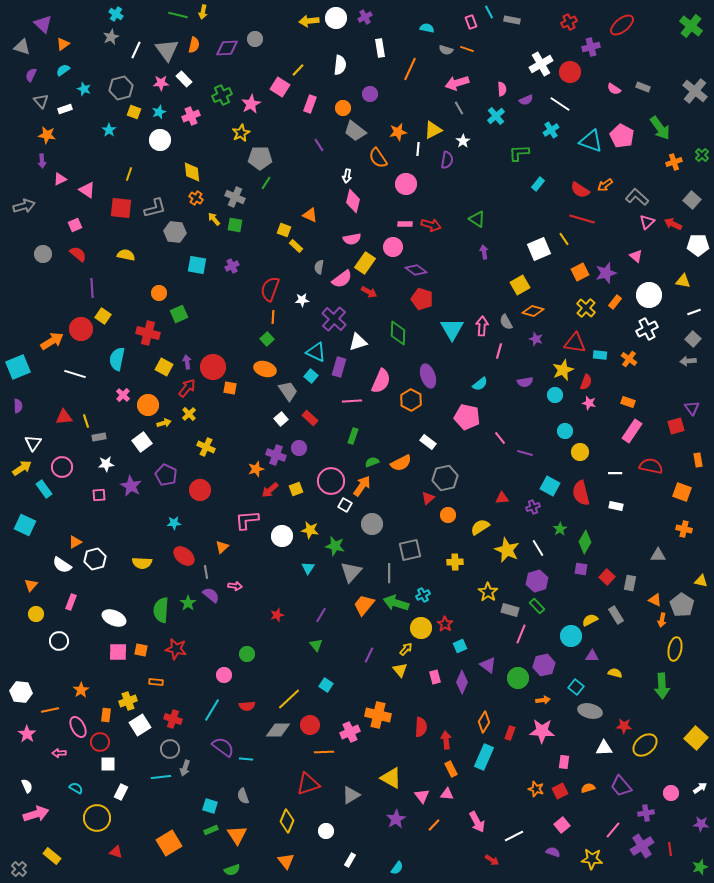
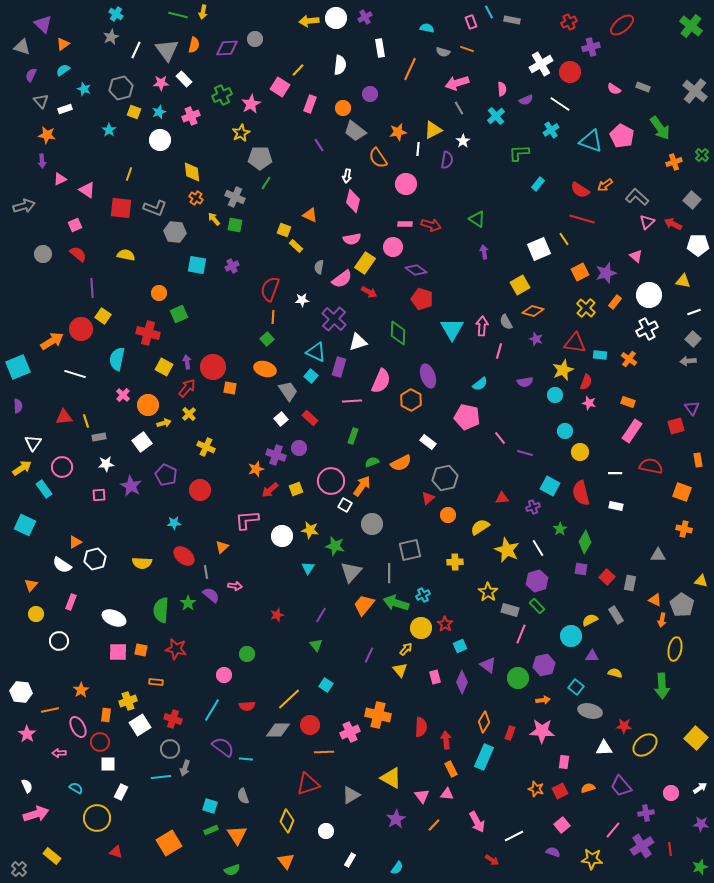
gray semicircle at (446, 50): moved 3 px left, 2 px down
gray L-shape at (155, 208): rotated 35 degrees clockwise
